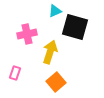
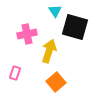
cyan triangle: rotated 40 degrees counterclockwise
yellow arrow: moved 1 px left, 1 px up
